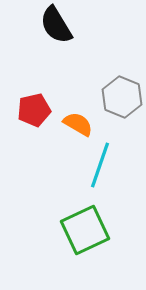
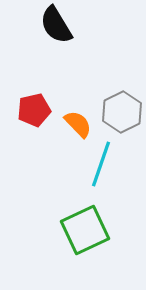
gray hexagon: moved 15 px down; rotated 12 degrees clockwise
orange semicircle: rotated 16 degrees clockwise
cyan line: moved 1 px right, 1 px up
